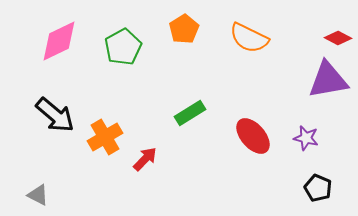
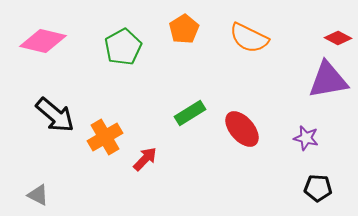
pink diamond: moved 16 px left; rotated 39 degrees clockwise
red ellipse: moved 11 px left, 7 px up
black pentagon: rotated 20 degrees counterclockwise
